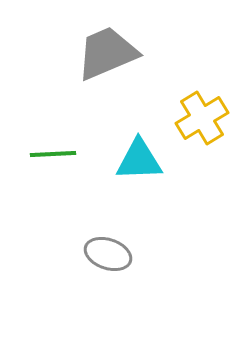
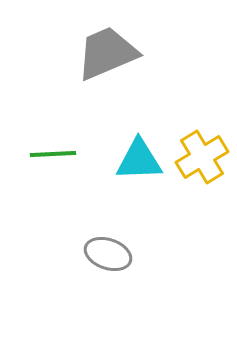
yellow cross: moved 39 px down
